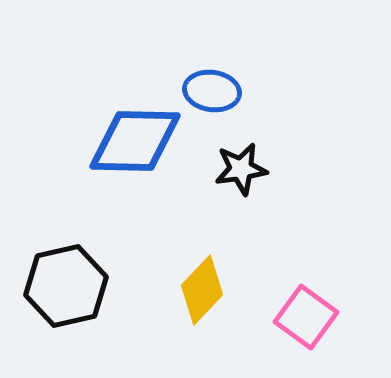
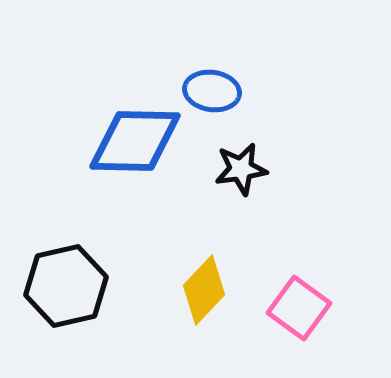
yellow diamond: moved 2 px right
pink square: moved 7 px left, 9 px up
